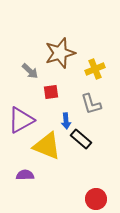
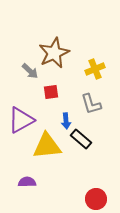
brown star: moved 6 px left; rotated 8 degrees counterclockwise
yellow triangle: rotated 28 degrees counterclockwise
purple semicircle: moved 2 px right, 7 px down
